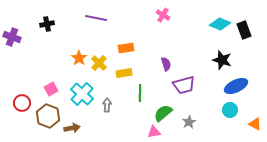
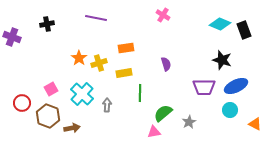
yellow cross: rotated 28 degrees clockwise
purple trapezoid: moved 20 px right, 2 px down; rotated 15 degrees clockwise
